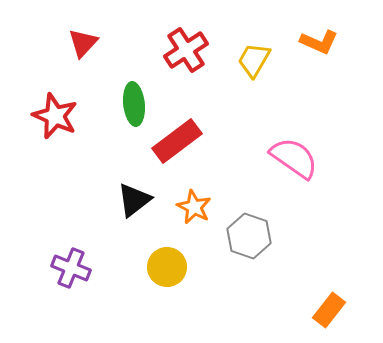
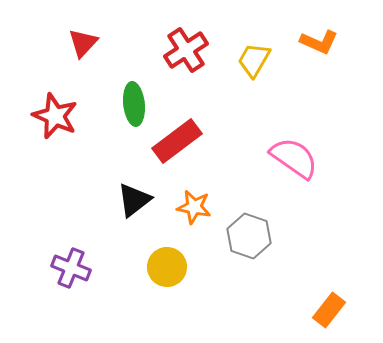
orange star: rotated 16 degrees counterclockwise
